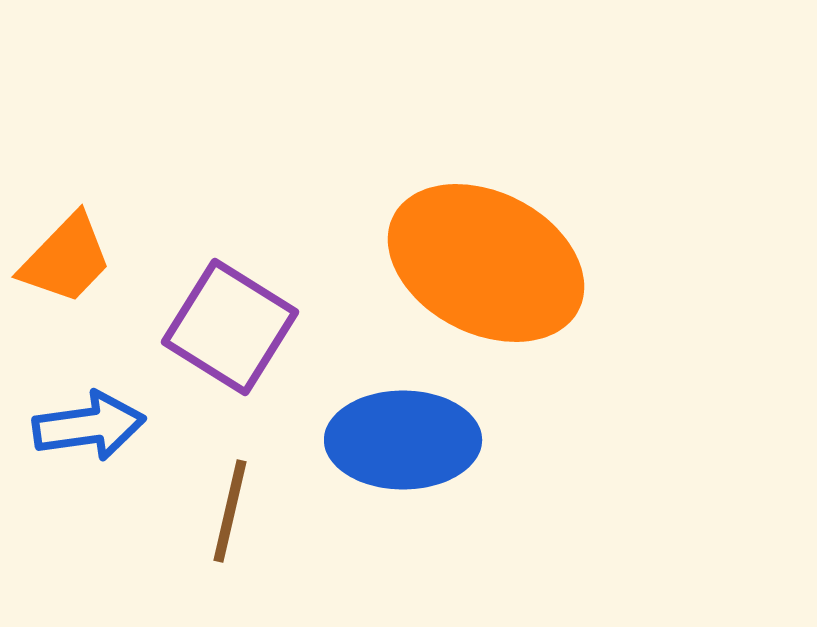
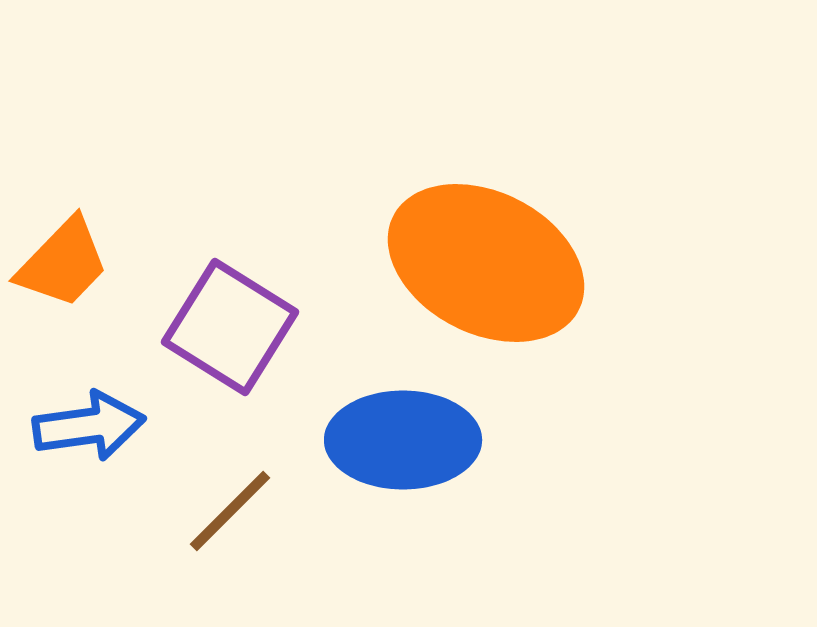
orange trapezoid: moved 3 px left, 4 px down
brown line: rotated 32 degrees clockwise
